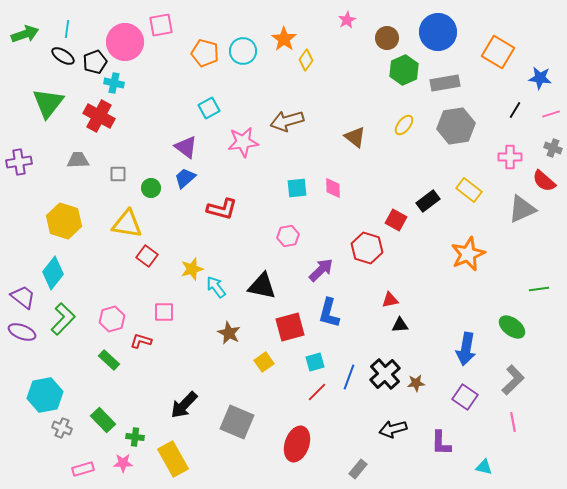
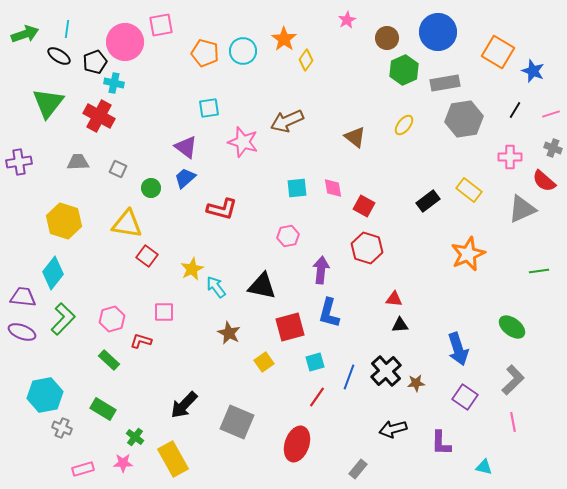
black ellipse at (63, 56): moved 4 px left
blue star at (540, 78): moved 7 px left, 7 px up; rotated 15 degrees clockwise
cyan square at (209, 108): rotated 20 degrees clockwise
brown arrow at (287, 121): rotated 8 degrees counterclockwise
gray hexagon at (456, 126): moved 8 px right, 7 px up
pink star at (243, 142): rotated 24 degrees clockwise
gray trapezoid at (78, 160): moved 2 px down
gray square at (118, 174): moved 5 px up; rotated 24 degrees clockwise
pink diamond at (333, 188): rotated 10 degrees counterclockwise
red square at (396, 220): moved 32 px left, 14 px up
yellow star at (192, 269): rotated 10 degrees counterclockwise
purple arrow at (321, 270): rotated 40 degrees counterclockwise
green line at (539, 289): moved 18 px up
purple trapezoid at (23, 297): rotated 32 degrees counterclockwise
red triangle at (390, 300): moved 4 px right, 1 px up; rotated 18 degrees clockwise
blue arrow at (466, 349): moved 8 px left; rotated 28 degrees counterclockwise
black cross at (385, 374): moved 1 px right, 3 px up
red line at (317, 392): moved 5 px down; rotated 10 degrees counterclockwise
green rectangle at (103, 420): moved 11 px up; rotated 15 degrees counterclockwise
green cross at (135, 437): rotated 30 degrees clockwise
